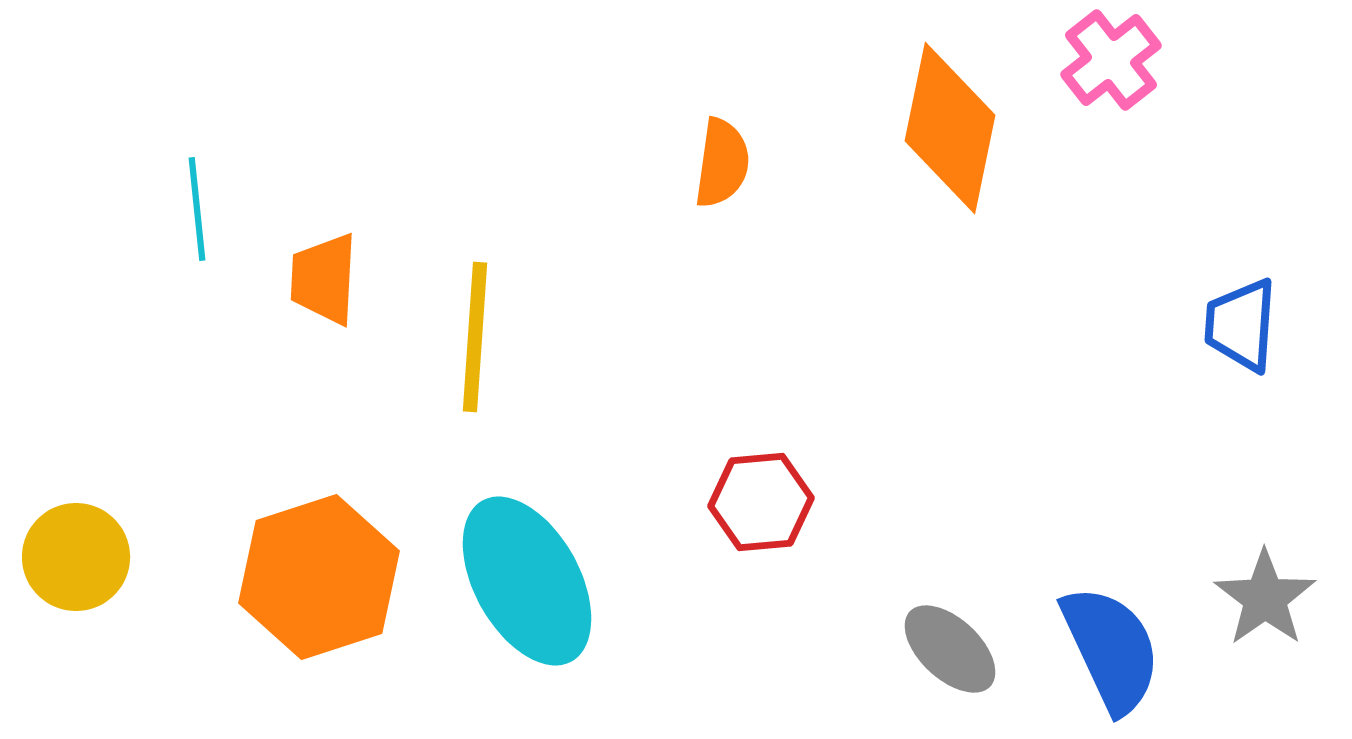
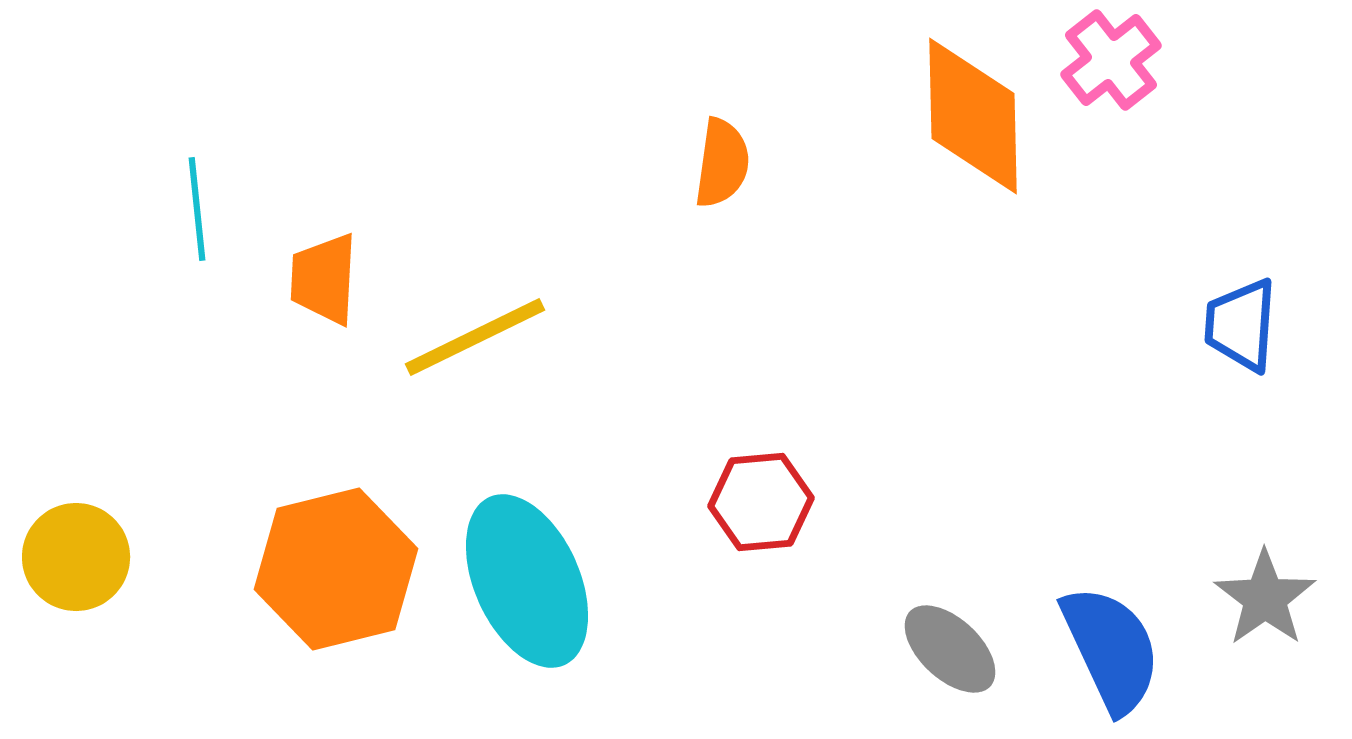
orange diamond: moved 23 px right, 12 px up; rotated 13 degrees counterclockwise
yellow line: rotated 60 degrees clockwise
orange hexagon: moved 17 px right, 8 px up; rotated 4 degrees clockwise
cyan ellipse: rotated 5 degrees clockwise
